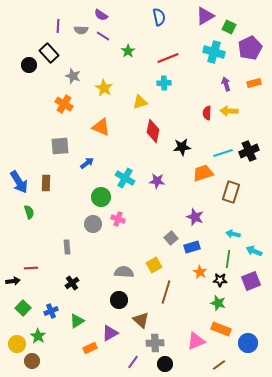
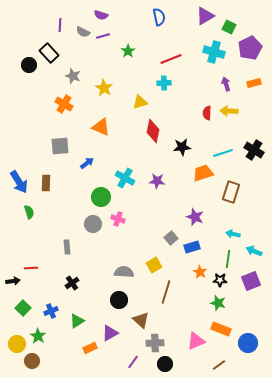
purple semicircle at (101, 15): rotated 16 degrees counterclockwise
purple line at (58, 26): moved 2 px right, 1 px up
gray semicircle at (81, 30): moved 2 px right, 2 px down; rotated 24 degrees clockwise
purple line at (103, 36): rotated 48 degrees counterclockwise
red line at (168, 58): moved 3 px right, 1 px down
black cross at (249, 151): moved 5 px right, 1 px up; rotated 36 degrees counterclockwise
